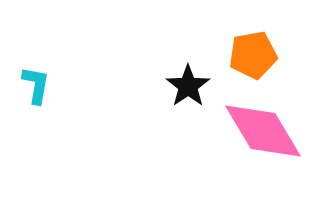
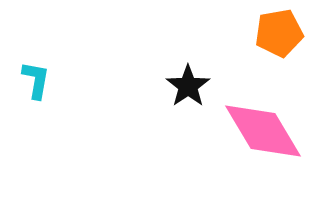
orange pentagon: moved 26 px right, 22 px up
cyan L-shape: moved 5 px up
